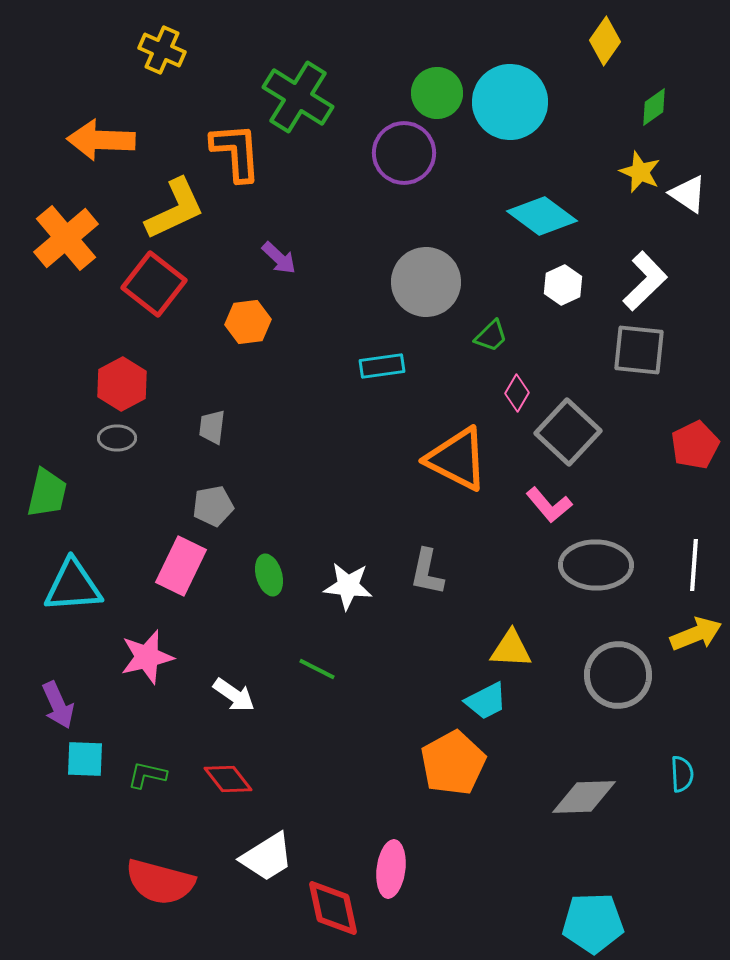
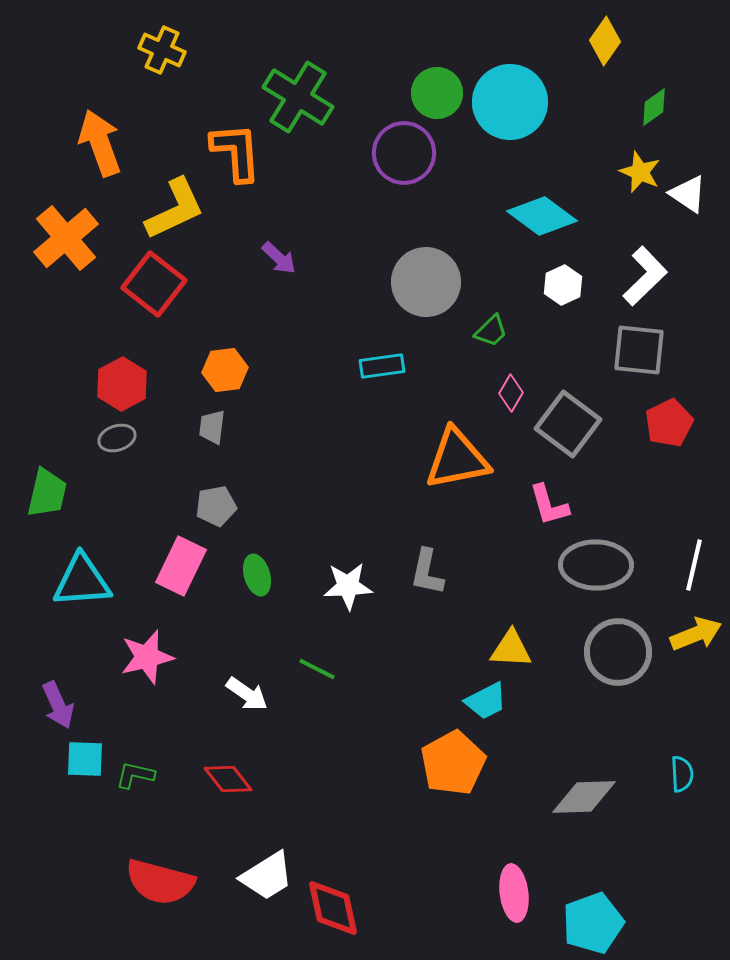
orange arrow at (101, 140): moved 1 px left, 3 px down; rotated 68 degrees clockwise
white L-shape at (645, 281): moved 5 px up
orange hexagon at (248, 322): moved 23 px left, 48 px down
green trapezoid at (491, 336): moved 5 px up
pink diamond at (517, 393): moved 6 px left
gray square at (568, 432): moved 8 px up; rotated 6 degrees counterclockwise
gray ellipse at (117, 438): rotated 18 degrees counterclockwise
red pentagon at (695, 445): moved 26 px left, 22 px up
orange triangle at (457, 459): rotated 38 degrees counterclockwise
pink L-shape at (549, 505): rotated 24 degrees clockwise
gray pentagon at (213, 506): moved 3 px right
white line at (694, 565): rotated 9 degrees clockwise
green ellipse at (269, 575): moved 12 px left
cyan triangle at (73, 586): moved 9 px right, 5 px up
white star at (348, 586): rotated 9 degrees counterclockwise
gray circle at (618, 675): moved 23 px up
white arrow at (234, 695): moved 13 px right, 1 px up
green L-shape at (147, 775): moved 12 px left
white trapezoid at (267, 857): moved 19 px down
pink ellipse at (391, 869): moved 123 px right, 24 px down; rotated 14 degrees counterclockwise
cyan pentagon at (593, 923): rotated 18 degrees counterclockwise
